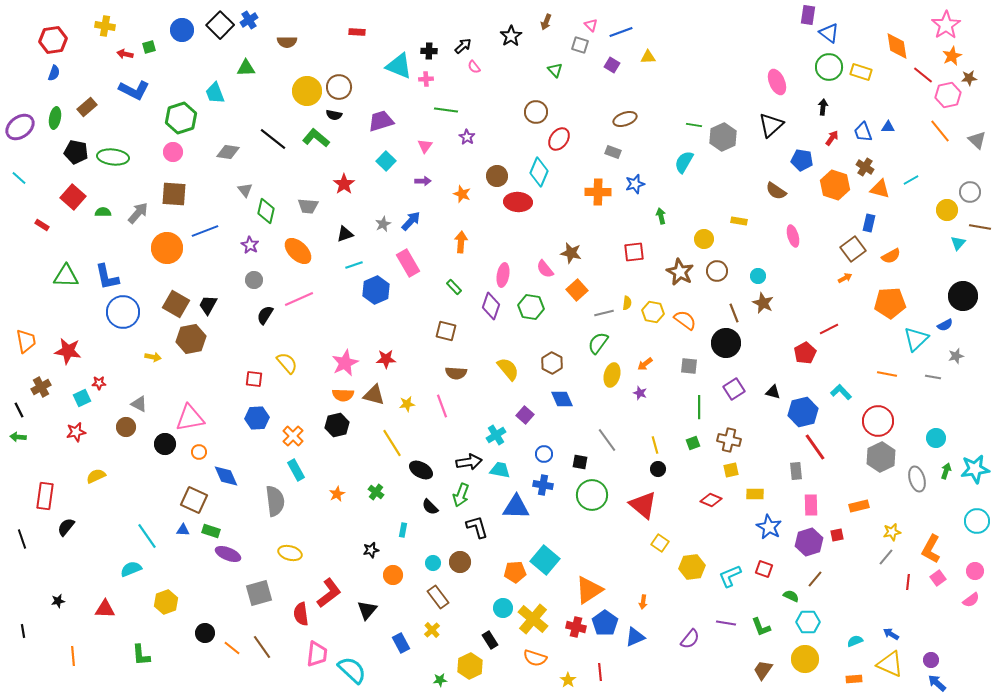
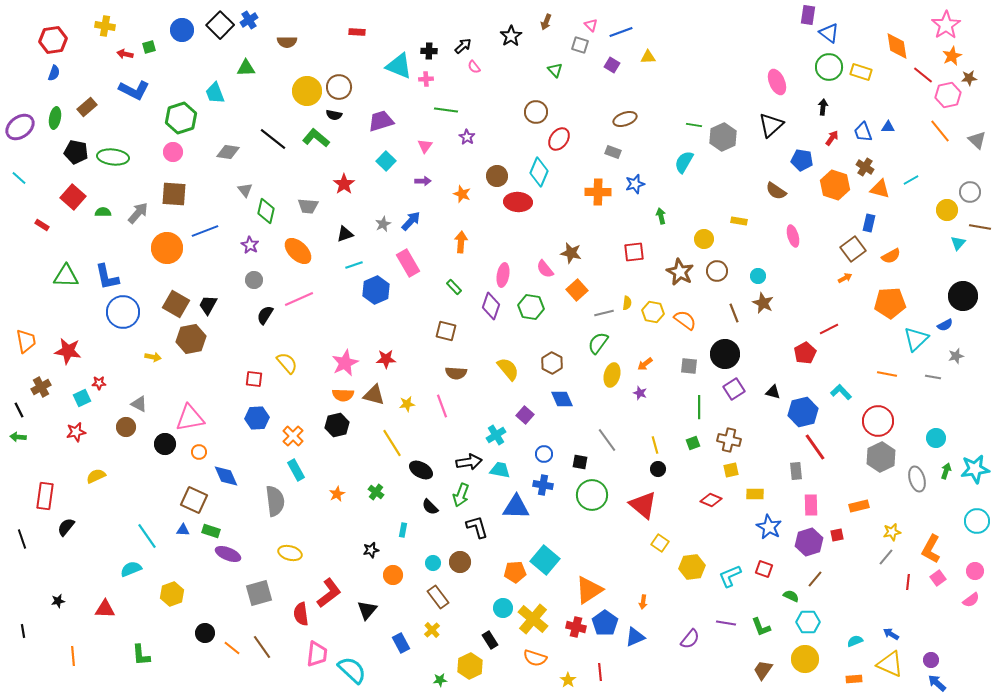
black circle at (726, 343): moved 1 px left, 11 px down
yellow hexagon at (166, 602): moved 6 px right, 8 px up
